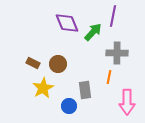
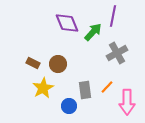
gray cross: rotated 30 degrees counterclockwise
orange line: moved 2 px left, 10 px down; rotated 32 degrees clockwise
